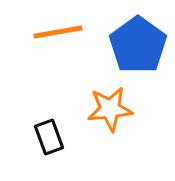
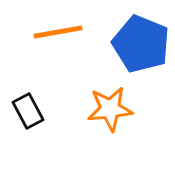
blue pentagon: moved 3 px right, 1 px up; rotated 14 degrees counterclockwise
black rectangle: moved 21 px left, 26 px up; rotated 8 degrees counterclockwise
